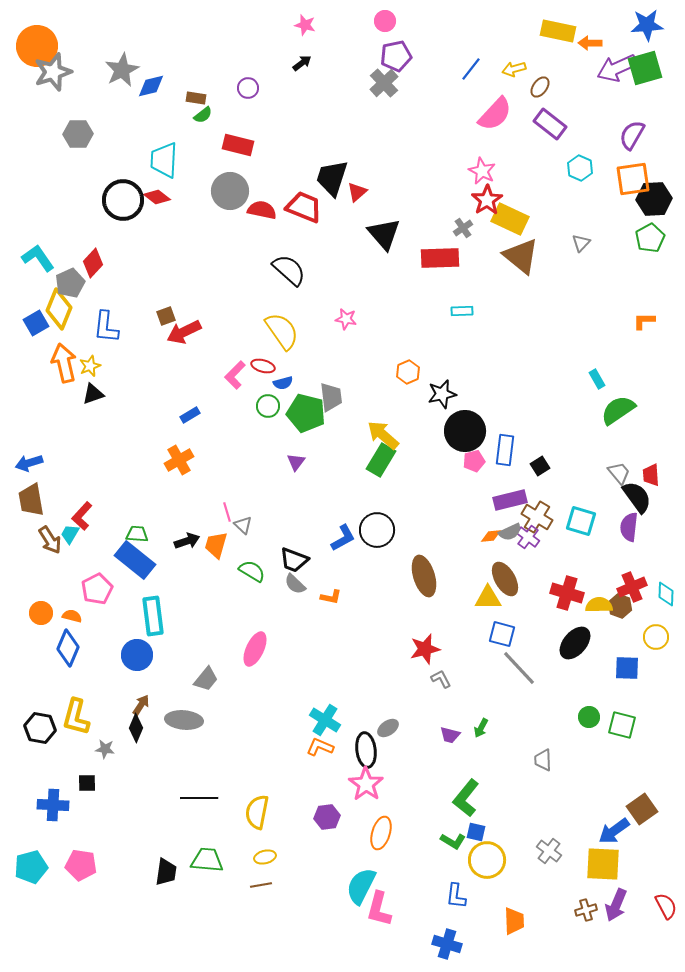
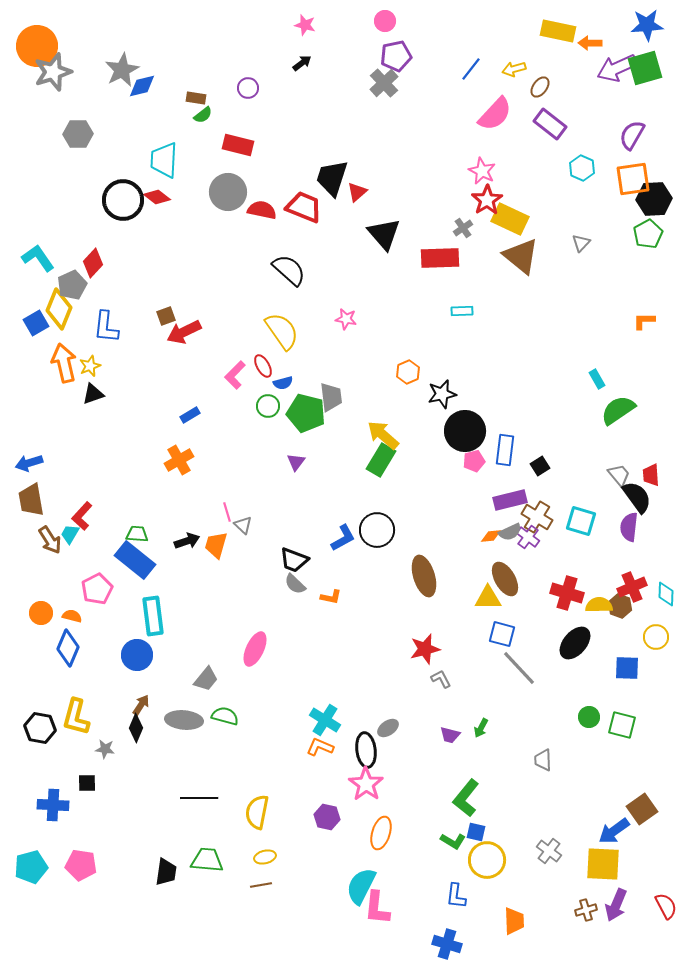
blue diamond at (151, 86): moved 9 px left
cyan hexagon at (580, 168): moved 2 px right
gray circle at (230, 191): moved 2 px left, 1 px down
green pentagon at (650, 238): moved 2 px left, 4 px up
gray pentagon at (70, 283): moved 2 px right, 2 px down
red ellipse at (263, 366): rotated 45 degrees clockwise
gray trapezoid at (619, 473): moved 2 px down
green semicircle at (252, 571): moved 27 px left, 145 px down; rotated 16 degrees counterclockwise
purple hexagon at (327, 817): rotated 20 degrees clockwise
pink L-shape at (379, 909): moved 2 px left, 1 px up; rotated 9 degrees counterclockwise
